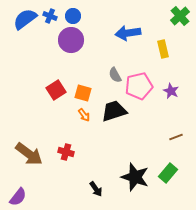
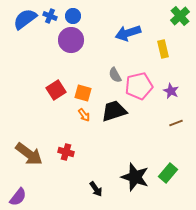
blue arrow: rotated 10 degrees counterclockwise
brown line: moved 14 px up
